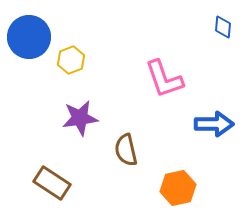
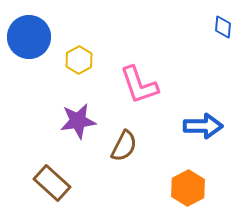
yellow hexagon: moved 8 px right; rotated 8 degrees counterclockwise
pink L-shape: moved 25 px left, 6 px down
purple star: moved 2 px left, 3 px down
blue arrow: moved 11 px left, 2 px down
brown semicircle: moved 2 px left, 4 px up; rotated 140 degrees counterclockwise
brown rectangle: rotated 9 degrees clockwise
orange hexagon: moved 10 px right; rotated 16 degrees counterclockwise
